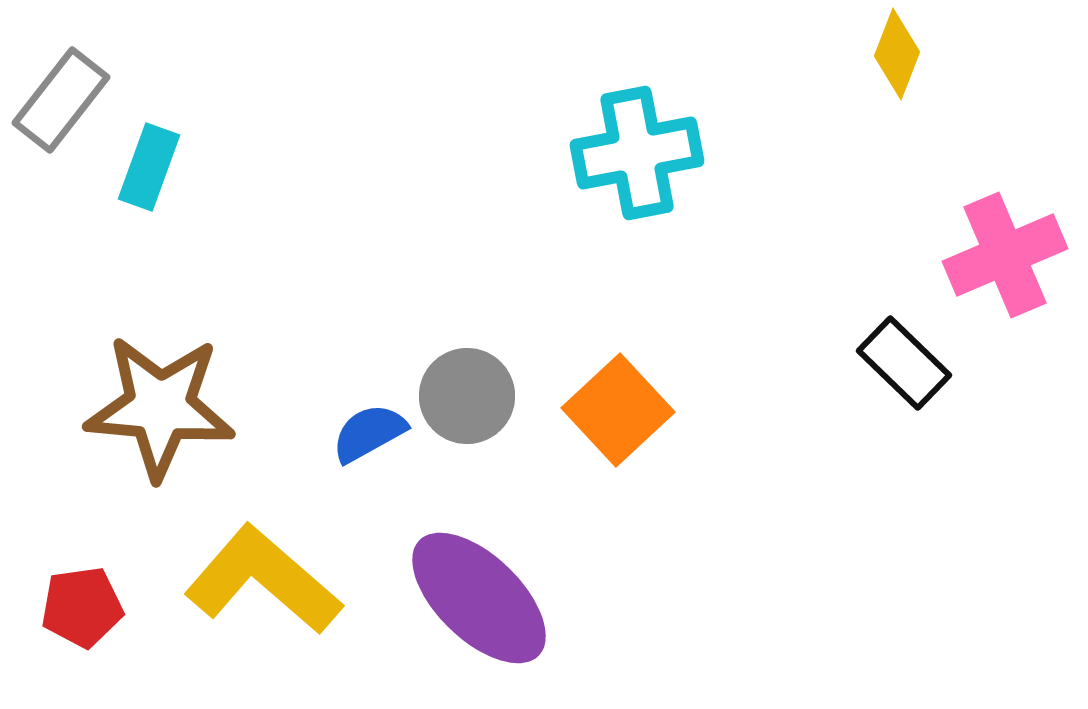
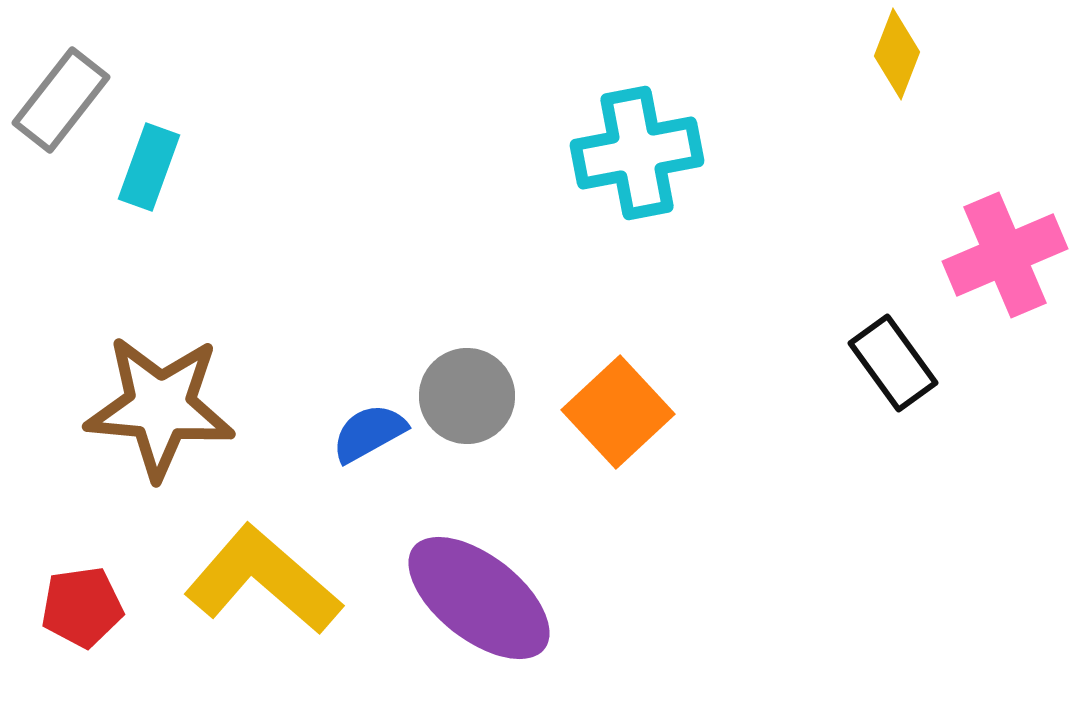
black rectangle: moved 11 px left; rotated 10 degrees clockwise
orange square: moved 2 px down
purple ellipse: rotated 6 degrees counterclockwise
